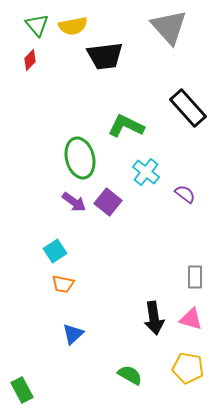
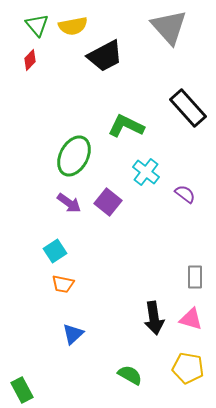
black trapezoid: rotated 21 degrees counterclockwise
green ellipse: moved 6 px left, 2 px up; rotated 42 degrees clockwise
purple arrow: moved 5 px left, 1 px down
